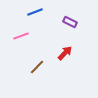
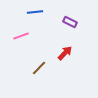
blue line: rotated 14 degrees clockwise
brown line: moved 2 px right, 1 px down
